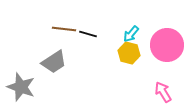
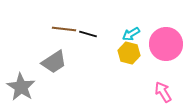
cyan arrow: rotated 18 degrees clockwise
pink circle: moved 1 px left, 1 px up
gray star: rotated 12 degrees clockwise
